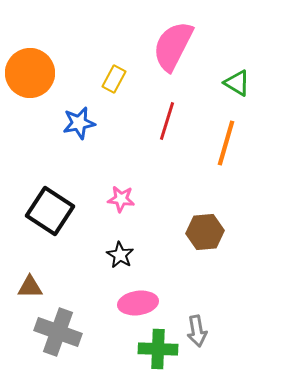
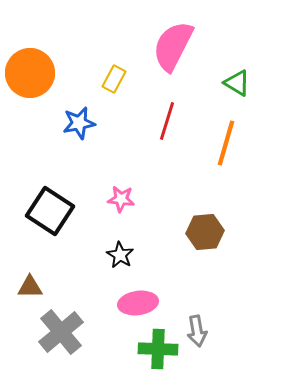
gray cross: moved 3 px right; rotated 30 degrees clockwise
